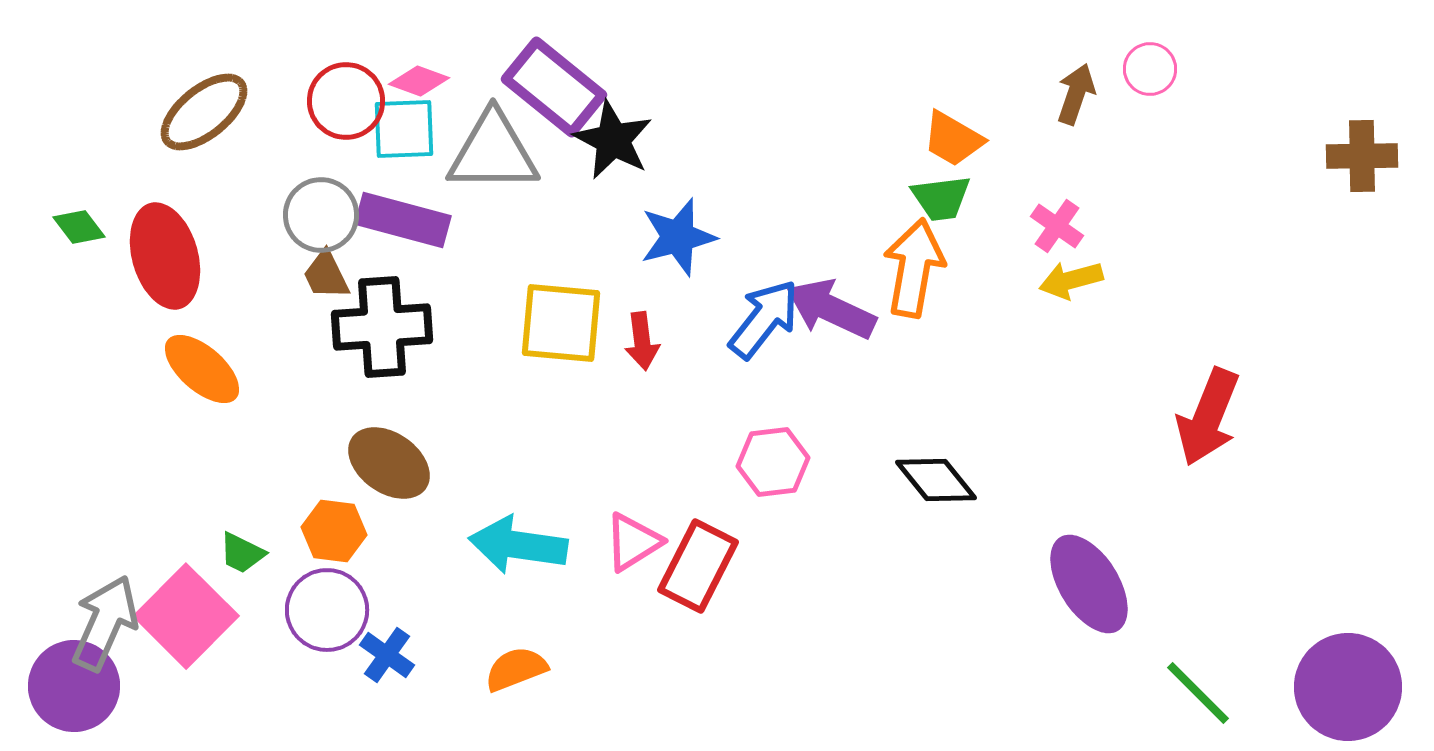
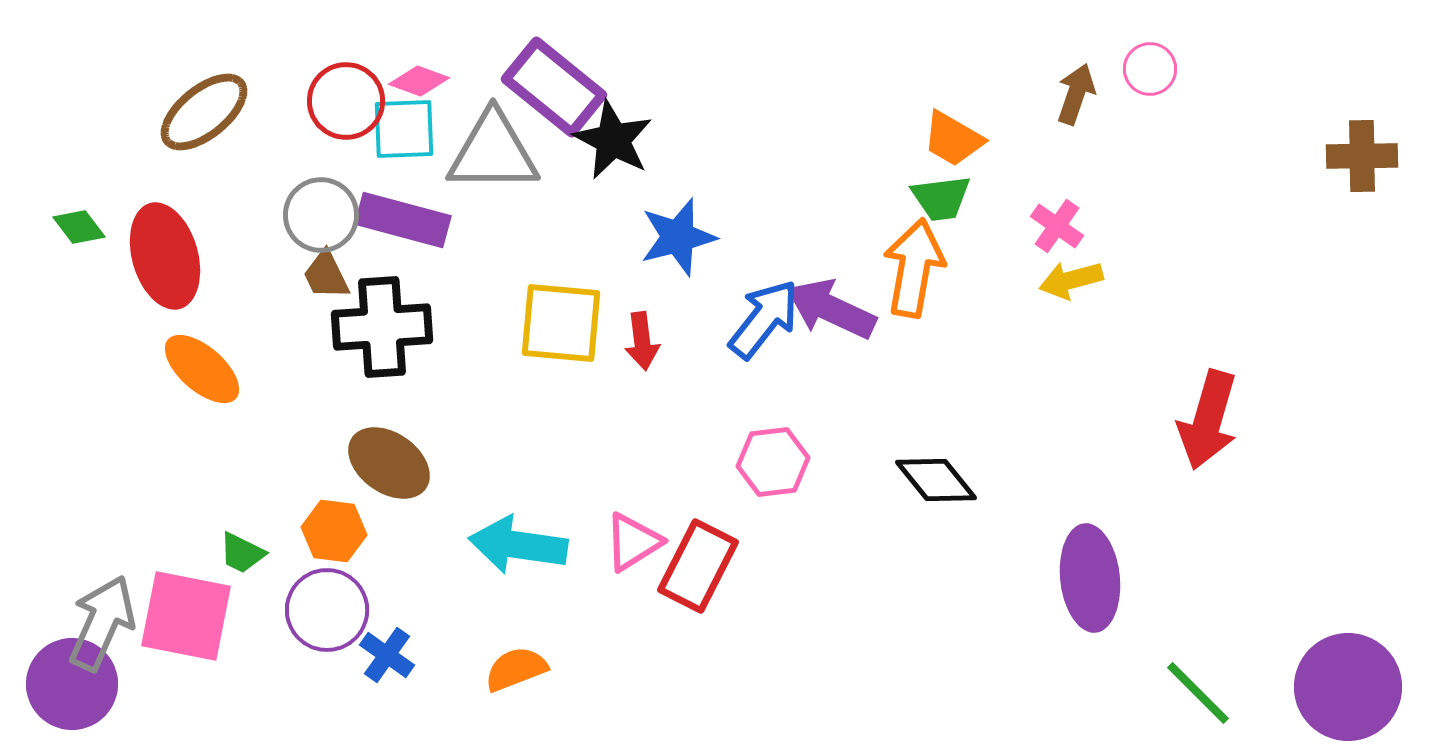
red arrow at (1208, 417): moved 3 px down; rotated 6 degrees counterclockwise
purple ellipse at (1089, 584): moved 1 px right, 6 px up; rotated 26 degrees clockwise
pink square at (186, 616): rotated 34 degrees counterclockwise
gray arrow at (105, 623): moved 3 px left
purple circle at (74, 686): moved 2 px left, 2 px up
